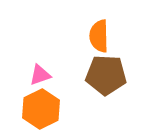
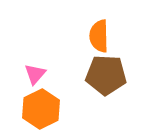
pink triangle: moved 5 px left, 1 px up; rotated 30 degrees counterclockwise
